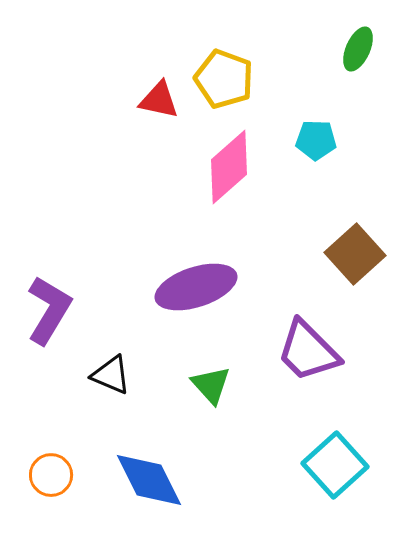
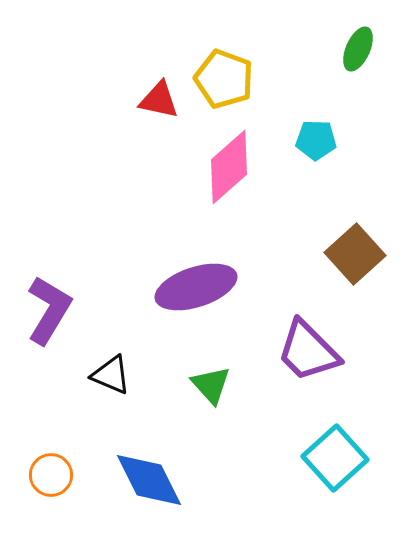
cyan square: moved 7 px up
